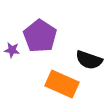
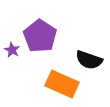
purple star: rotated 21 degrees clockwise
